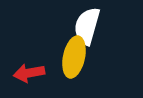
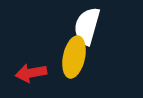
red arrow: moved 2 px right
